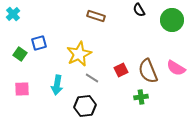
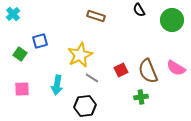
blue square: moved 1 px right, 2 px up
yellow star: moved 1 px right, 1 px down
